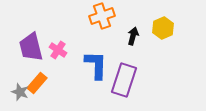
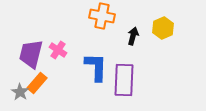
orange cross: rotated 30 degrees clockwise
purple trapezoid: moved 7 px down; rotated 28 degrees clockwise
blue L-shape: moved 2 px down
purple rectangle: rotated 16 degrees counterclockwise
gray star: rotated 12 degrees clockwise
